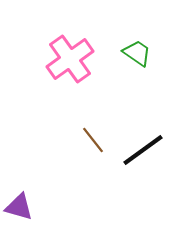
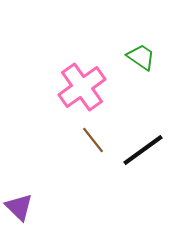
green trapezoid: moved 4 px right, 4 px down
pink cross: moved 12 px right, 28 px down
purple triangle: rotated 28 degrees clockwise
